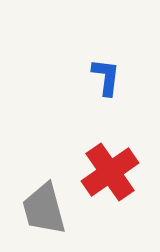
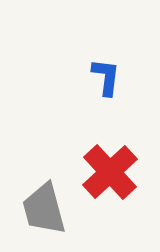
red cross: rotated 8 degrees counterclockwise
